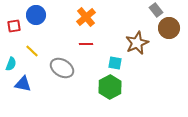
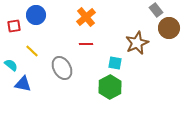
cyan semicircle: moved 1 px down; rotated 72 degrees counterclockwise
gray ellipse: rotated 30 degrees clockwise
